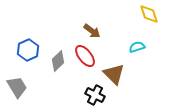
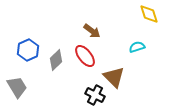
gray diamond: moved 2 px left, 1 px up
brown triangle: moved 3 px down
